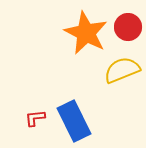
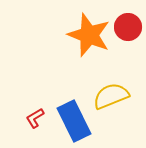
orange star: moved 3 px right, 2 px down; rotated 6 degrees counterclockwise
yellow semicircle: moved 11 px left, 26 px down
red L-shape: rotated 25 degrees counterclockwise
